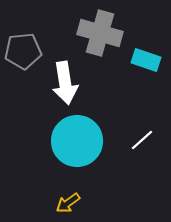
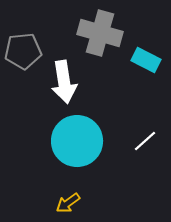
cyan rectangle: rotated 8 degrees clockwise
white arrow: moved 1 px left, 1 px up
white line: moved 3 px right, 1 px down
